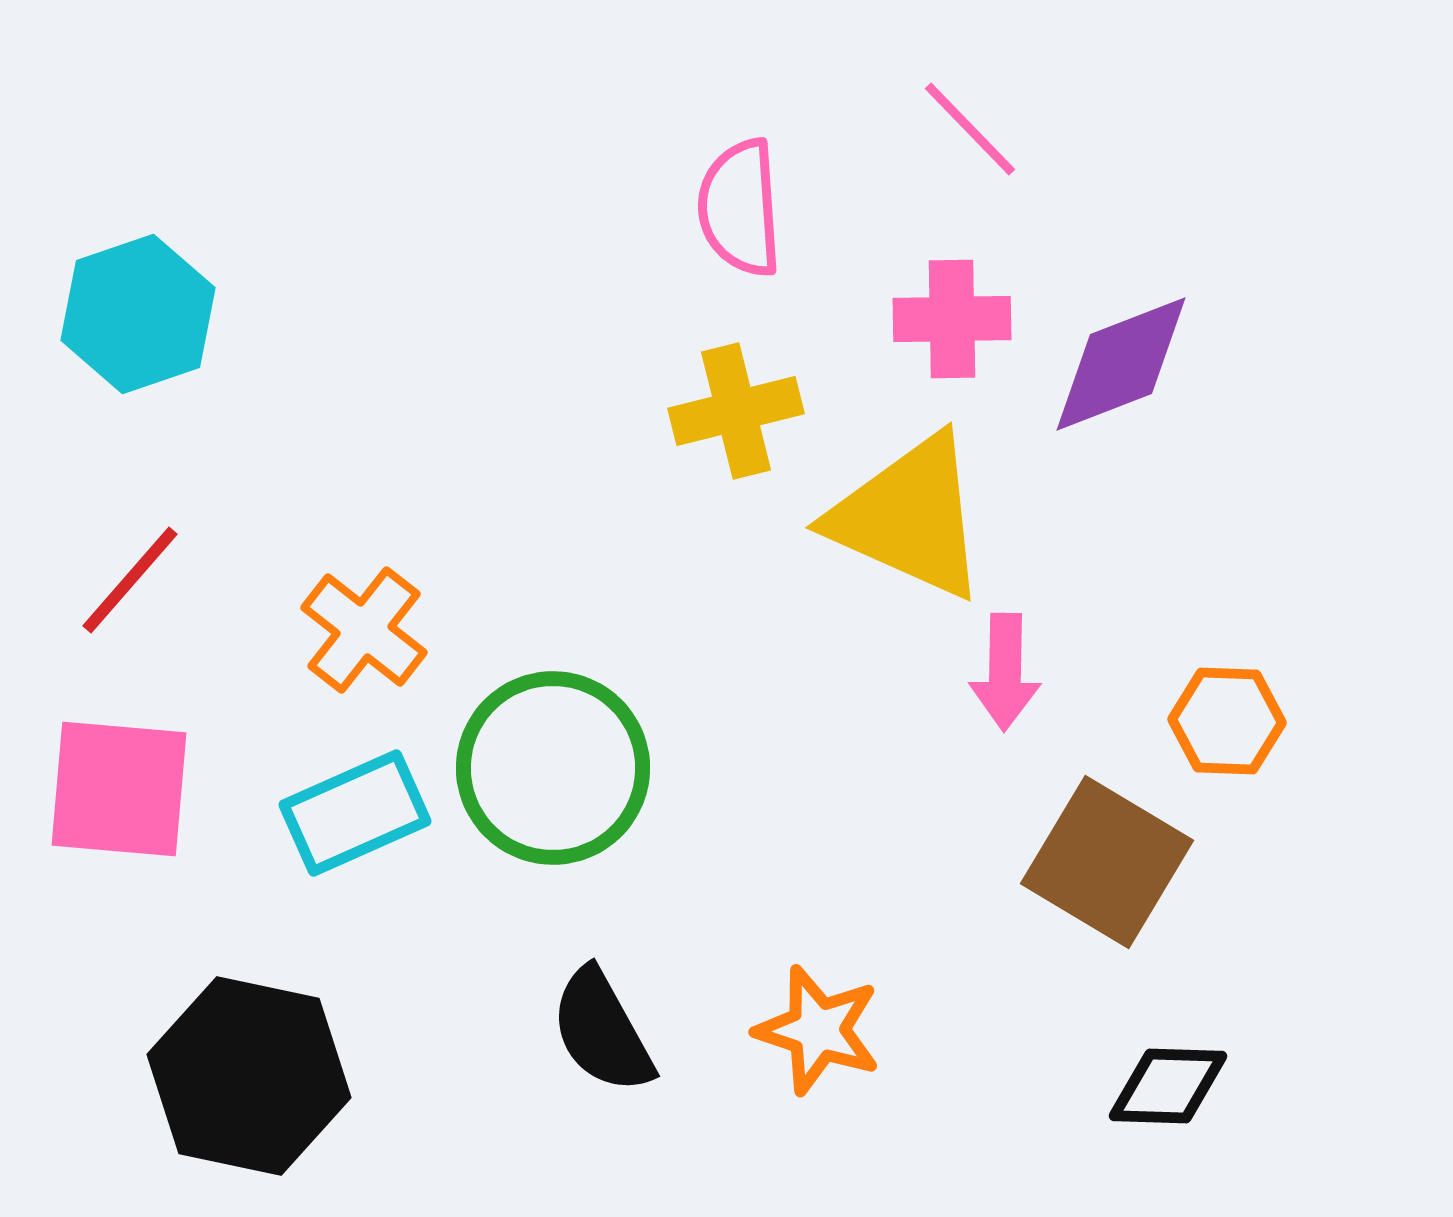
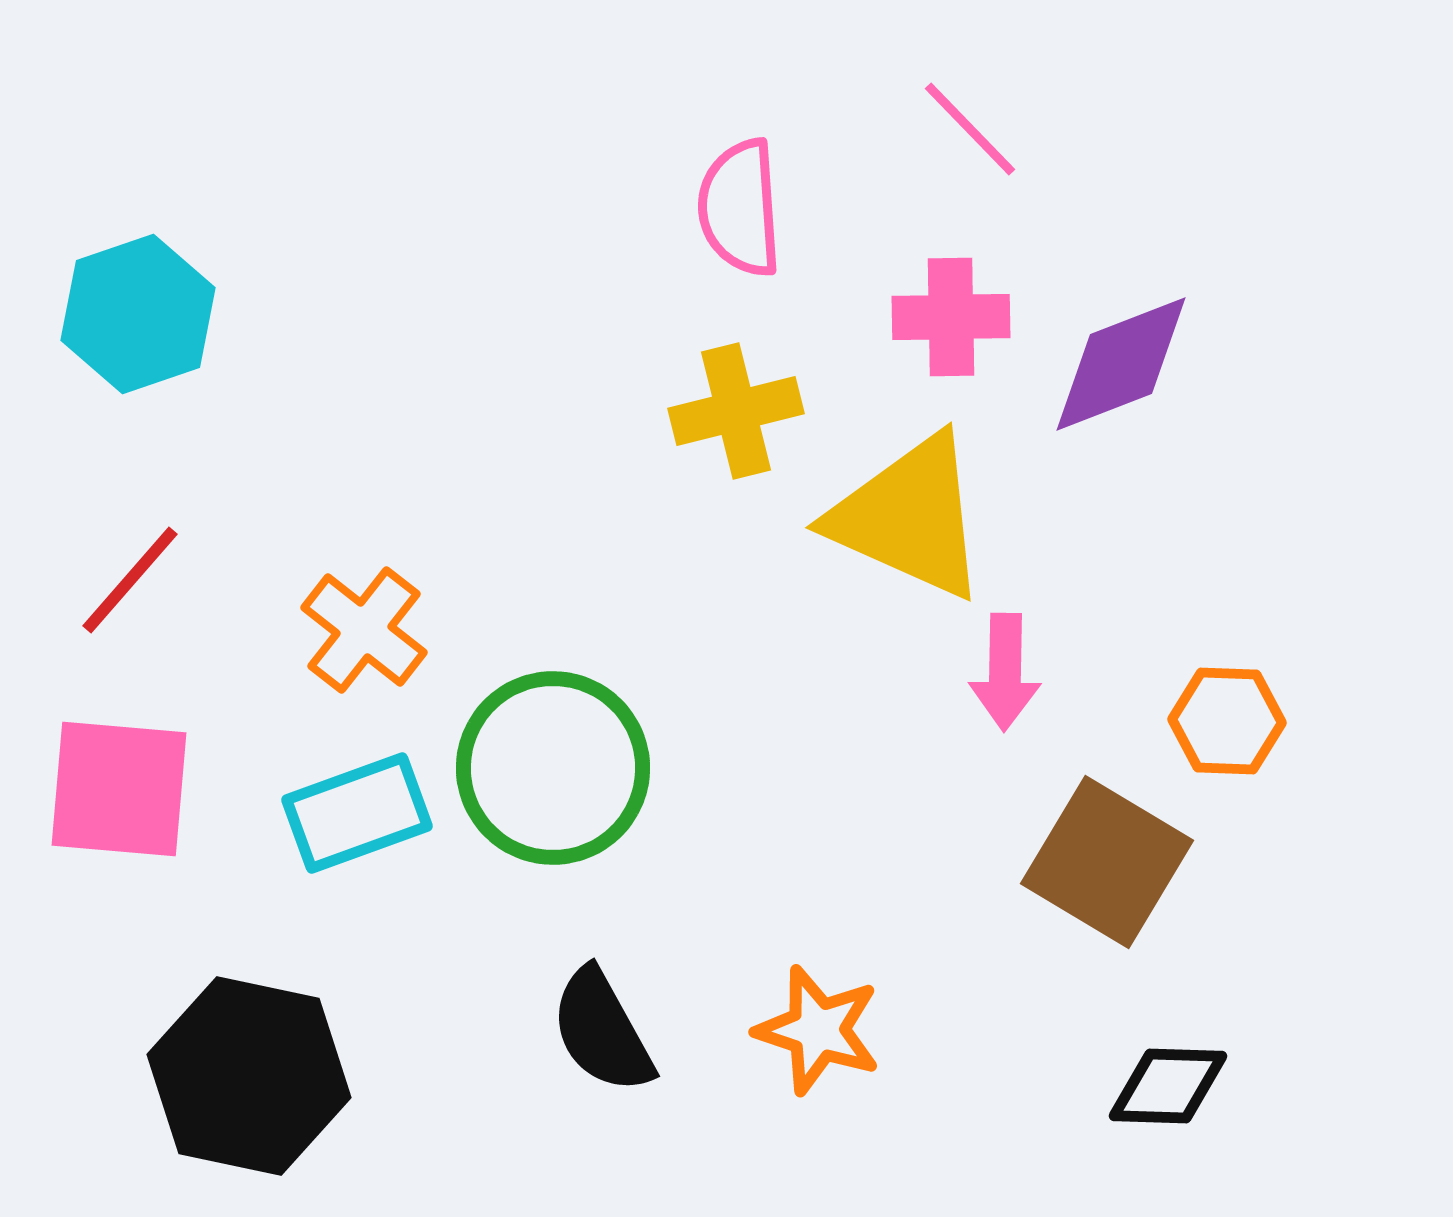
pink cross: moved 1 px left, 2 px up
cyan rectangle: moved 2 px right; rotated 4 degrees clockwise
